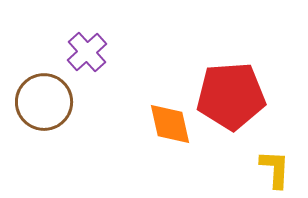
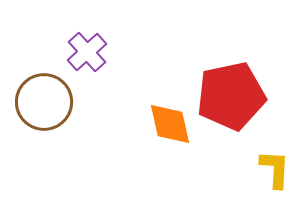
red pentagon: rotated 8 degrees counterclockwise
